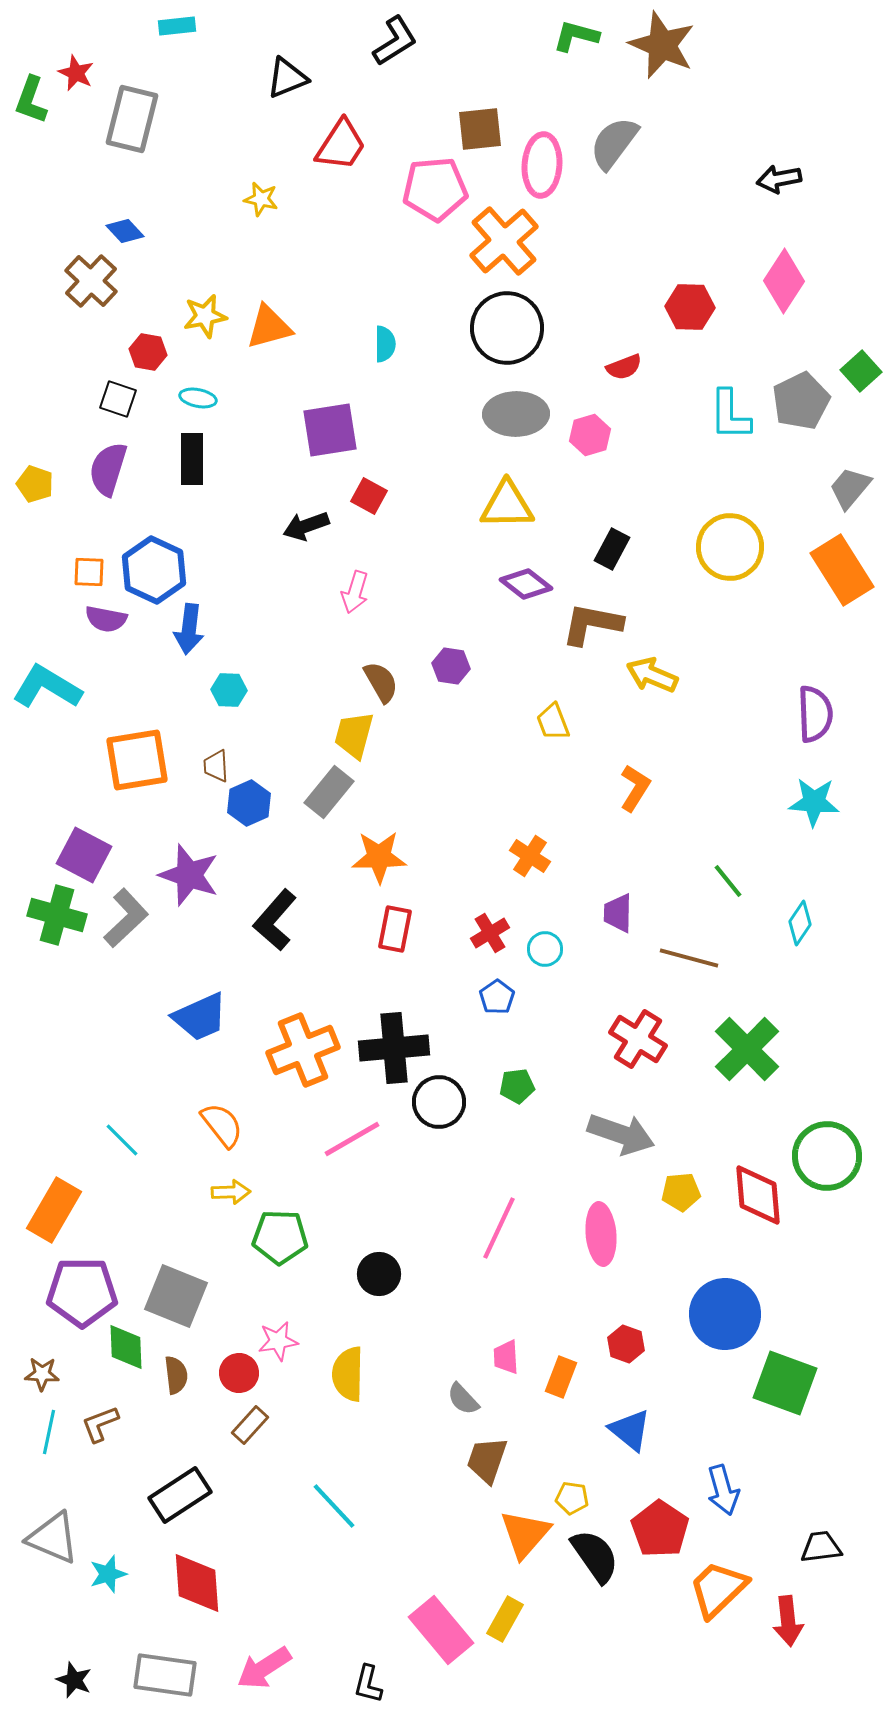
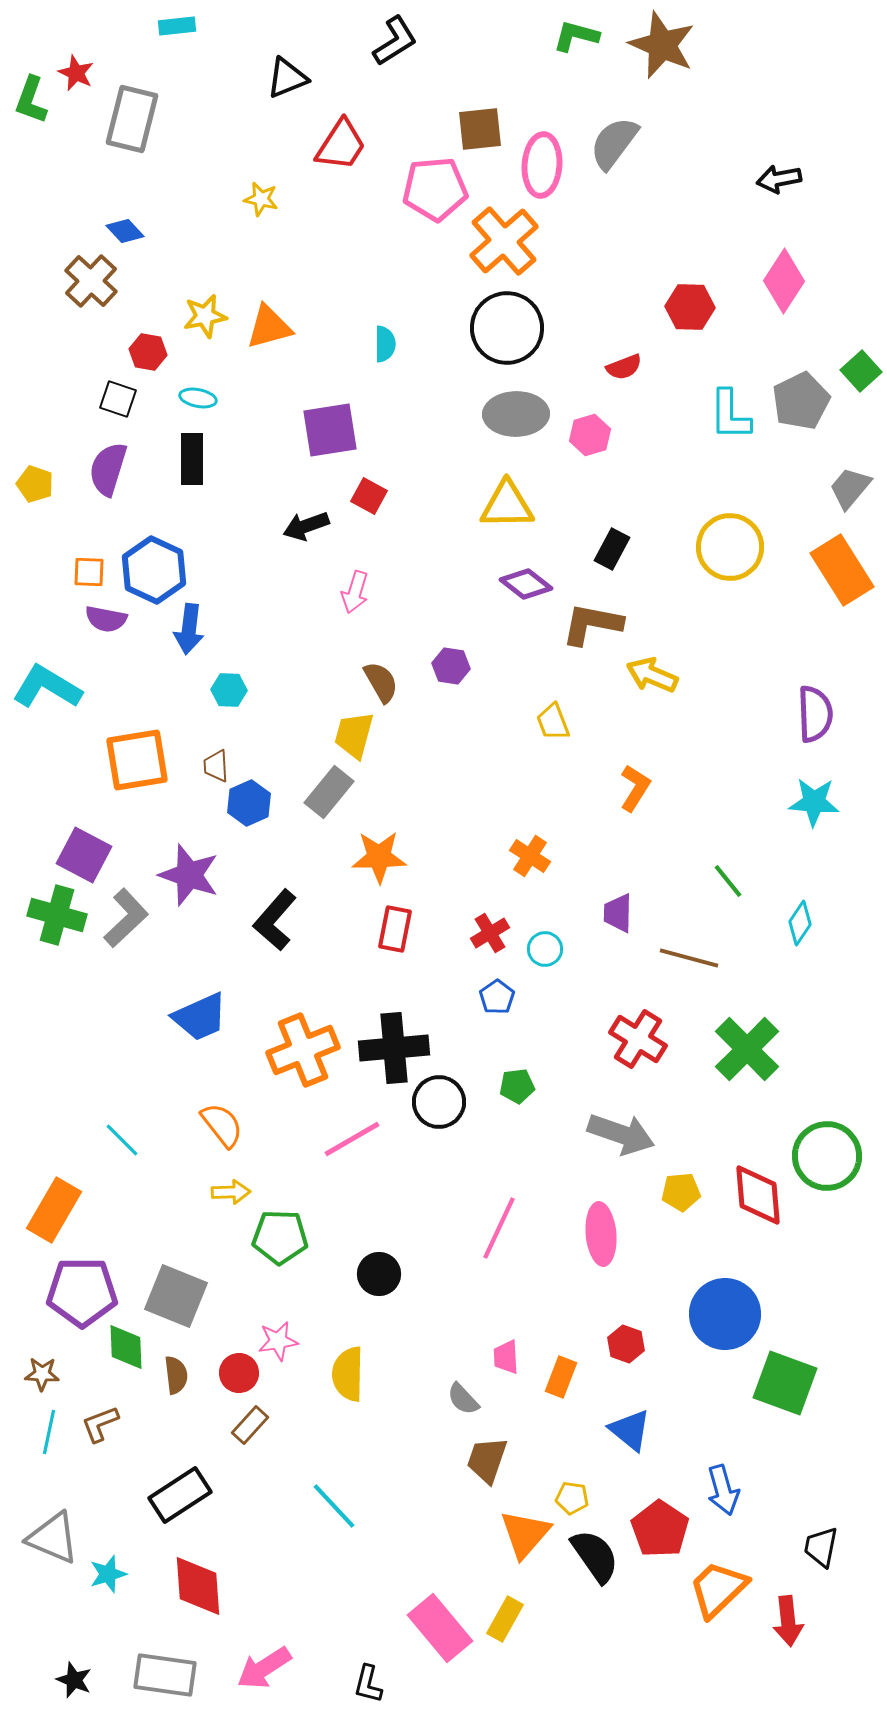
black trapezoid at (821, 1547): rotated 72 degrees counterclockwise
red diamond at (197, 1583): moved 1 px right, 3 px down
pink rectangle at (441, 1630): moved 1 px left, 2 px up
